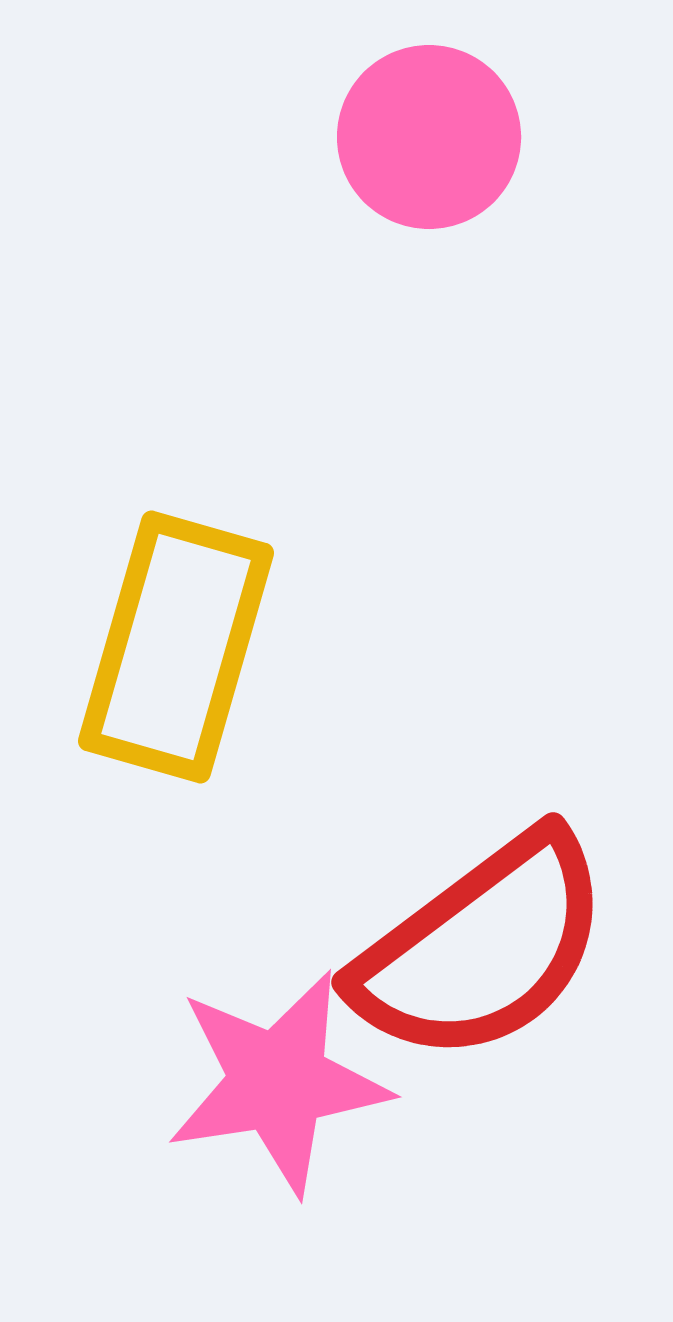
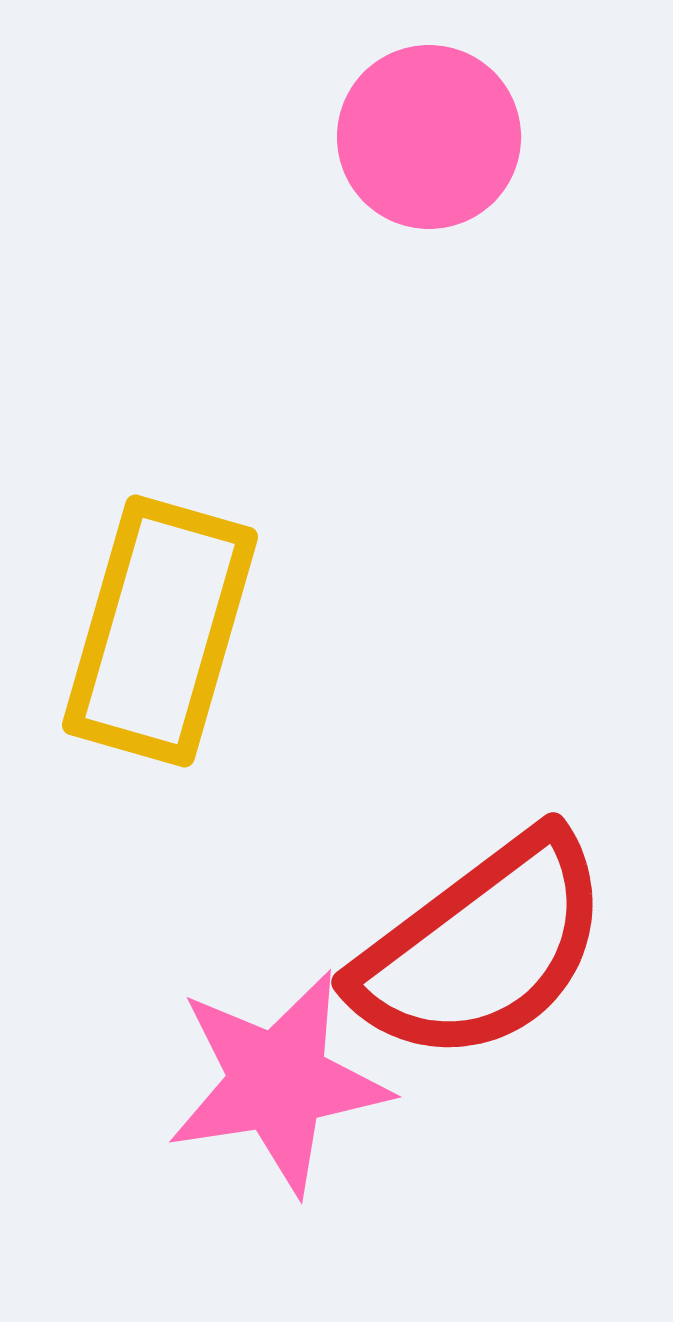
yellow rectangle: moved 16 px left, 16 px up
